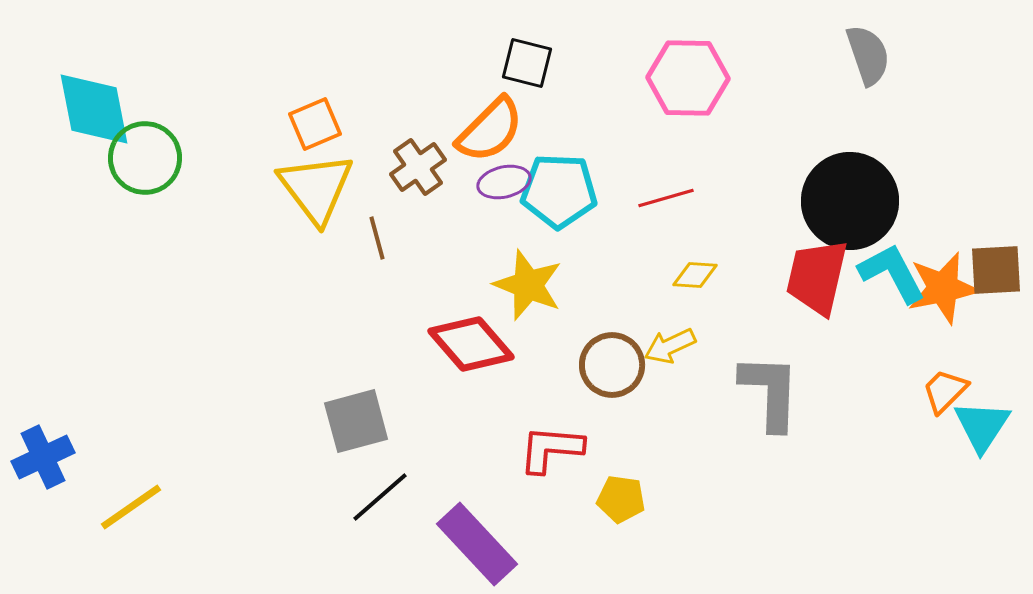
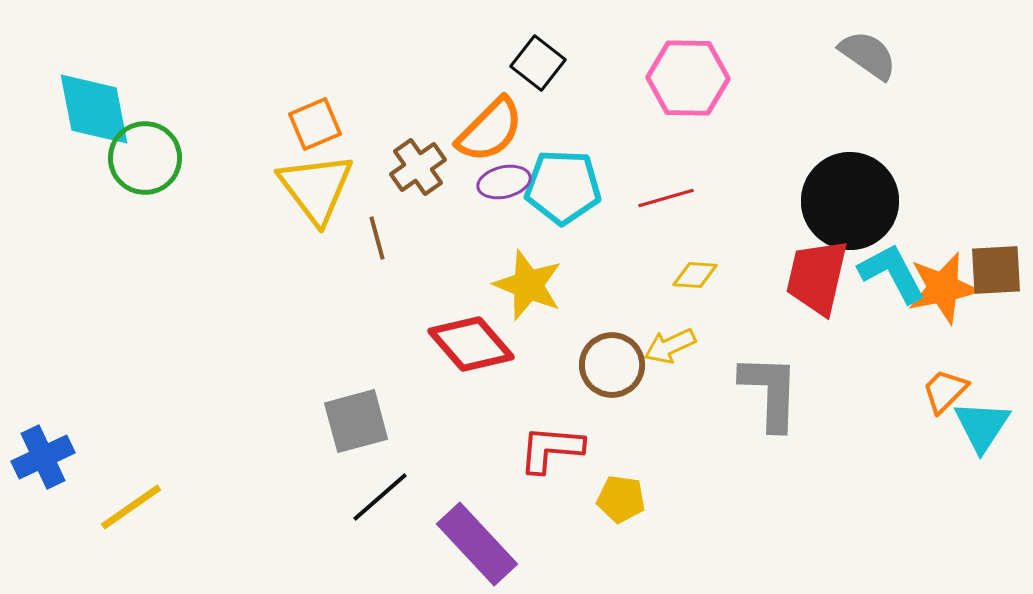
gray semicircle: rotated 36 degrees counterclockwise
black square: moved 11 px right; rotated 24 degrees clockwise
cyan pentagon: moved 4 px right, 4 px up
